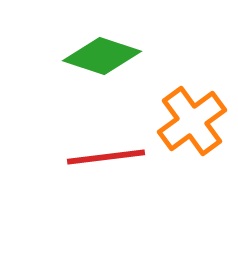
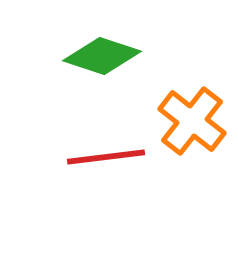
orange cross: rotated 16 degrees counterclockwise
